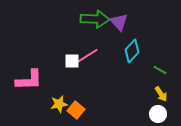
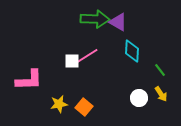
purple triangle: moved 1 px left; rotated 18 degrees counterclockwise
cyan diamond: rotated 40 degrees counterclockwise
green line: rotated 24 degrees clockwise
orange square: moved 8 px right, 3 px up
white circle: moved 19 px left, 16 px up
